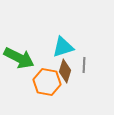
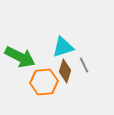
green arrow: moved 1 px right, 1 px up
gray line: rotated 28 degrees counterclockwise
orange hexagon: moved 3 px left; rotated 16 degrees counterclockwise
